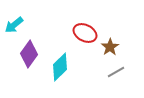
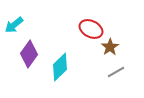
red ellipse: moved 6 px right, 4 px up
